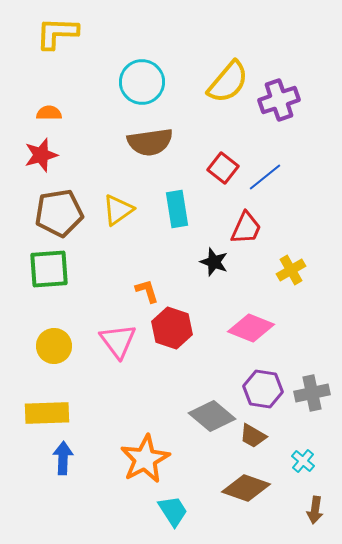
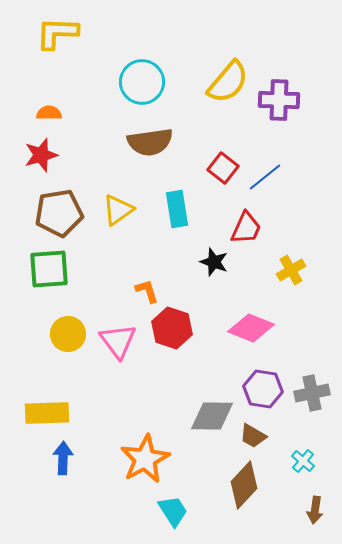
purple cross: rotated 21 degrees clockwise
yellow circle: moved 14 px right, 12 px up
gray diamond: rotated 39 degrees counterclockwise
brown diamond: moved 2 px left, 3 px up; rotated 66 degrees counterclockwise
